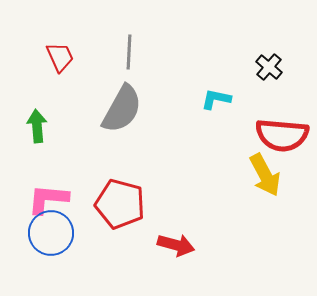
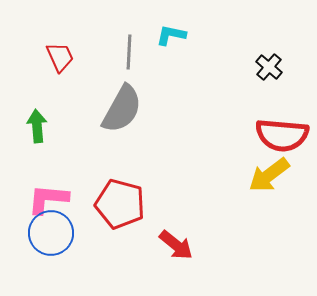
cyan L-shape: moved 45 px left, 64 px up
yellow arrow: moved 4 px right; rotated 81 degrees clockwise
red arrow: rotated 24 degrees clockwise
